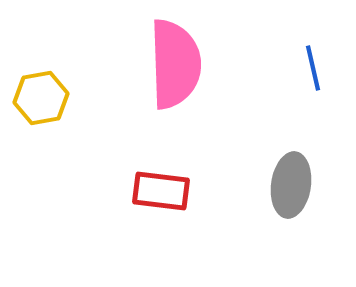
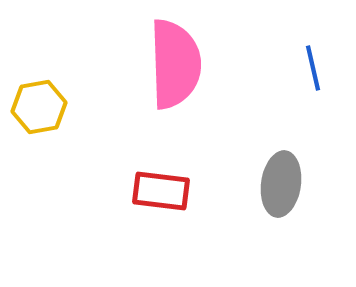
yellow hexagon: moved 2 px left, 9 px down
gray ellipse: moved 10 px left, 1 px up
